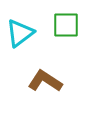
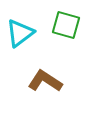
green square: rotated 16 degrees clockwise
